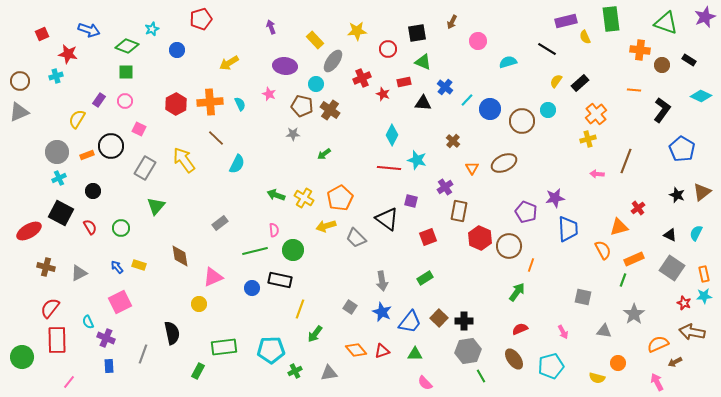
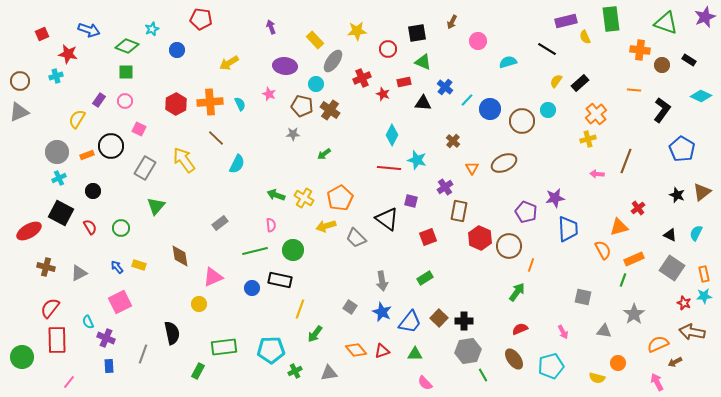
red pentagon at (201, 19): rotated 25 degrees clockwise
pink semicircle at (274, 230): moved 3 px left, 5 px up
green line at (481, 376): moved 2 px right, 1 px up
